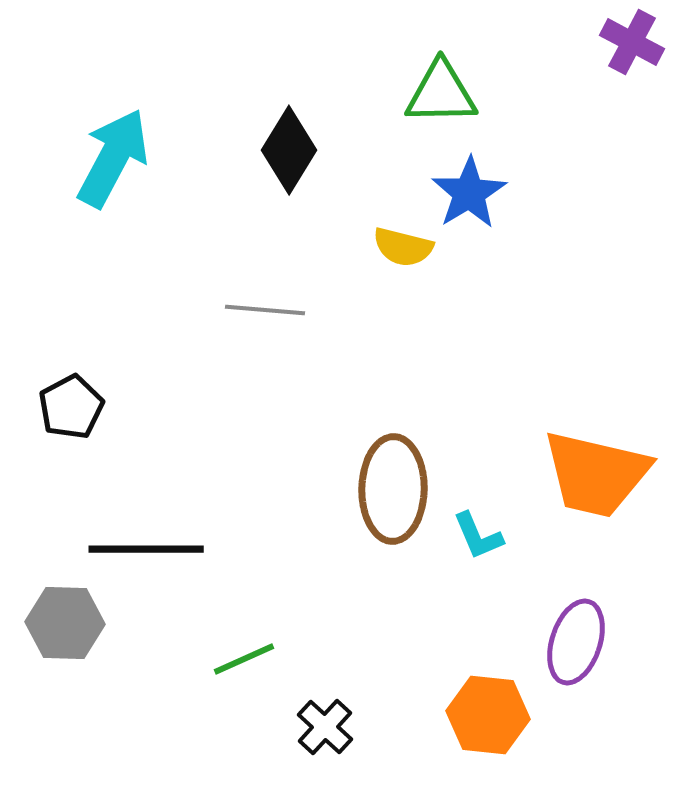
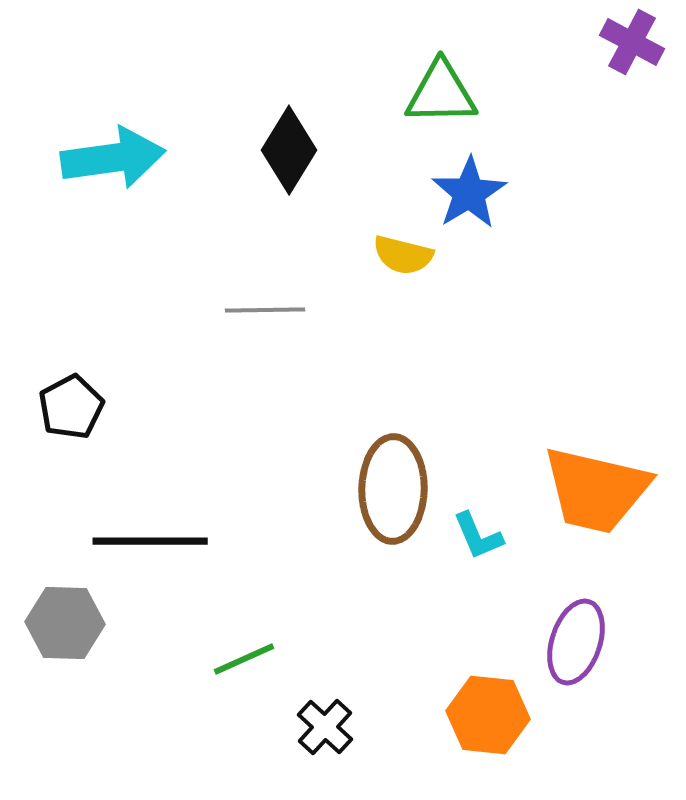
cyan arrow: rotated 54 degrees clockwise
yellow semicircle: moved 8 px down
gray line: rotated 6 degrees counterclockwise
orange trapezoid: moved 16 px down
black line: moved 4 px right, 8 px up
